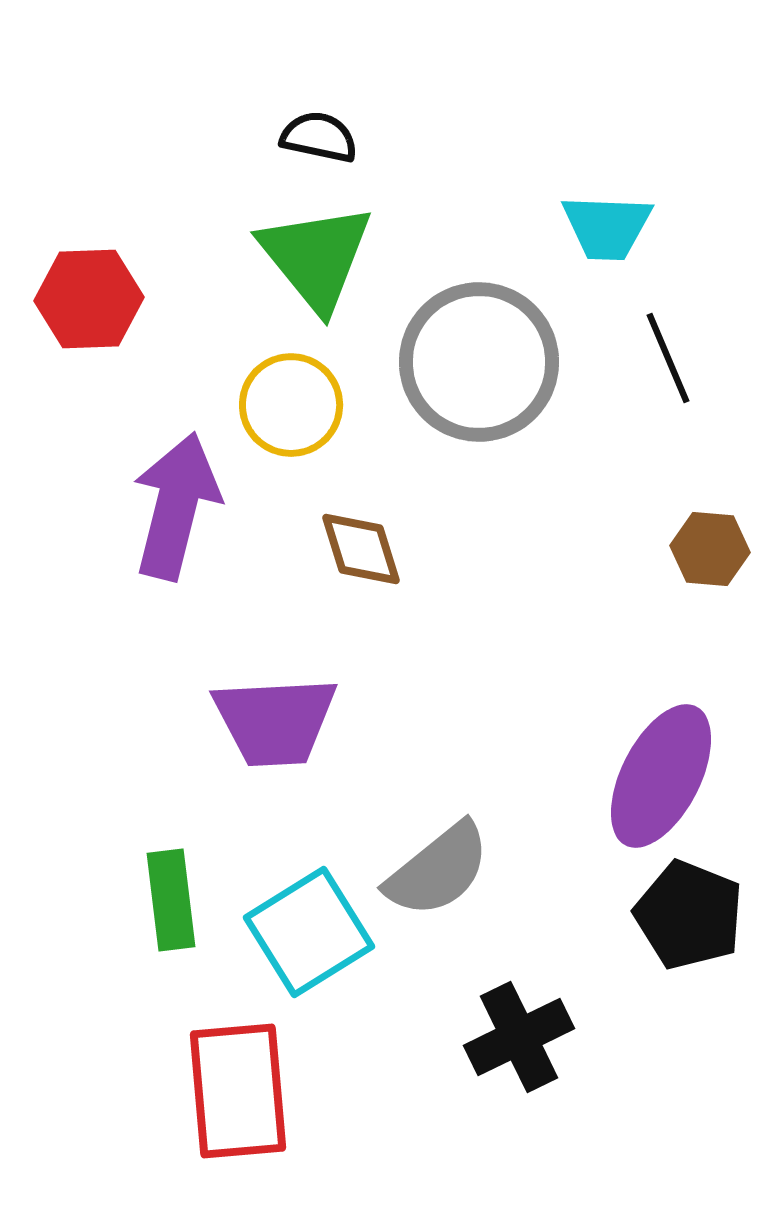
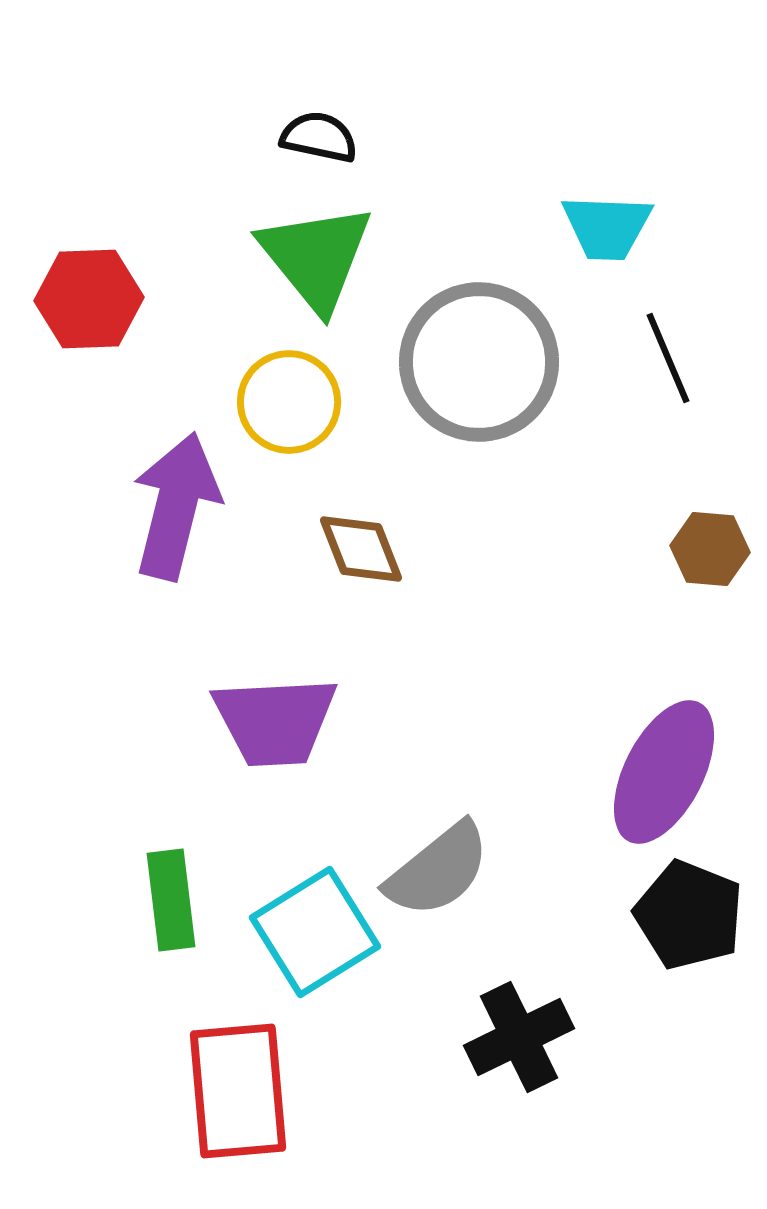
yellow circle: moved 2 px left, 3 px up
brown diamond: rotated 4 degrees counterclockwise
purple ellipse: moved 3 px right, 4 px up
cyan square: moved 6 px right
